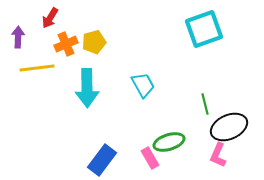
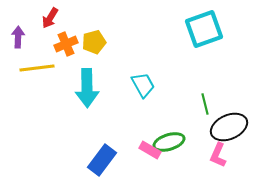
pink rectangle: moved 8 px up; rotated 30 degrees counterclockwise
